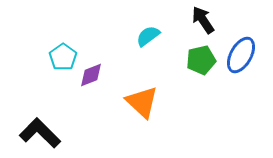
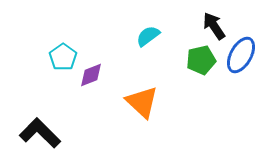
black arrow: moved 11 px right, 6 px down
